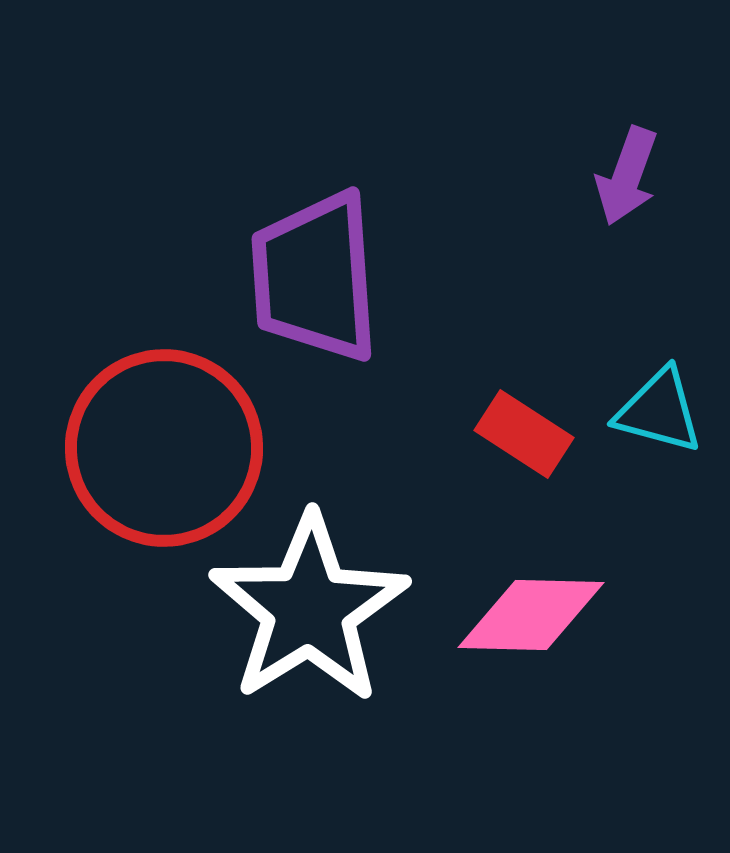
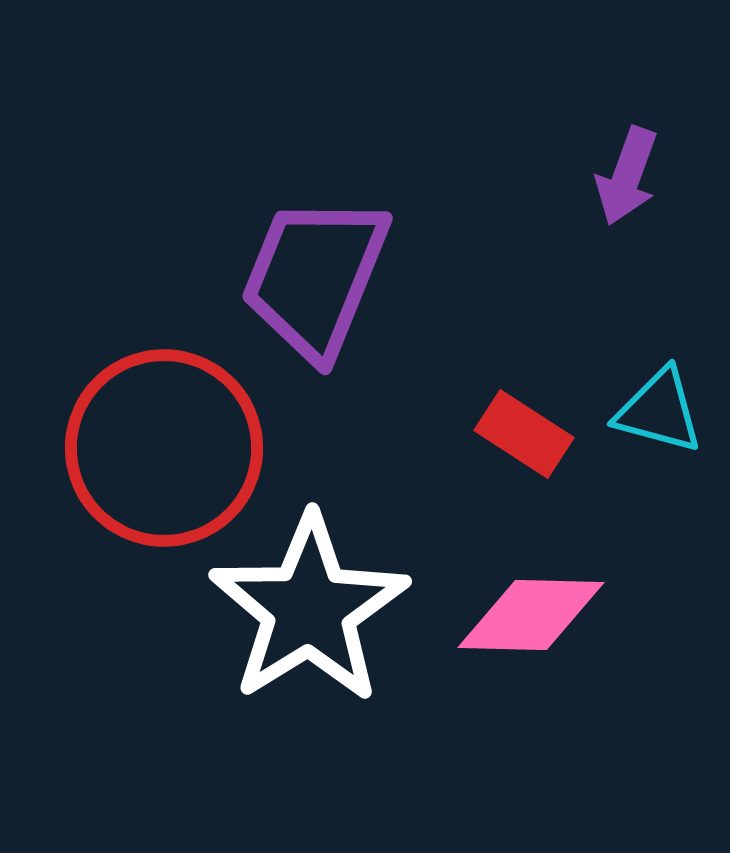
purple trapezoid: rotated 26 degrees clockwise
